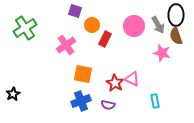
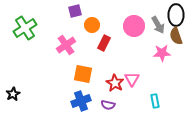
purple square: rotated 32 degrees counterclockwise
red rectangle: moved 1 px left, 4 px down
pink star: rotated 18 degrees counterclockwise
pink triangle: rotated 35 degrees clockwise
